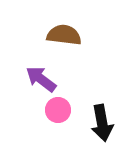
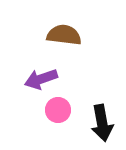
purple arrow: rotated 56 degrees counterclockwise
